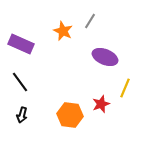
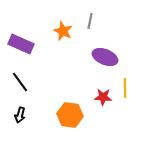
gray line: rotated 21 degrees counterclockwise
yellow line: rotated 24 degrees counterclockwise
red star: moved 2 px right, 7 px up; rotated 24 degrees clockwise
black arrow: moved 2 px left
